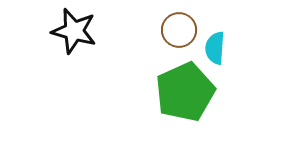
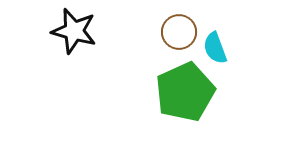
brown circle: moved 2 px down
cyan semicircle: rotated 24 degrees counterclockwise
